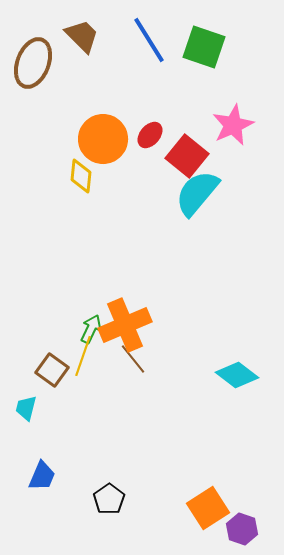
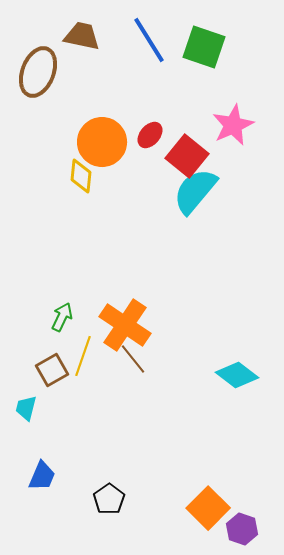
brown trapezoid: rotated 33 degrees counterclockwise
brown ellipse: moved 5 px right, 9 px down
orange circle: moved 1 px left, 3 px down
cyan semicircle: moved 2 px left, 2 px up
orange cross: rotated 33 degrees counterclockwise
green arrow: moved 29 px left, 12 px up
brown square: rotated 24 degrees clockwise
orange square: rotated 12 degrees counterclockwise
